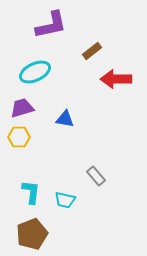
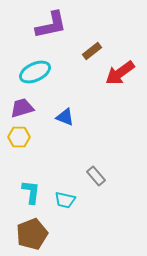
red arrow: moved 4 px right, 6 px up; rotated 36 degrees counterclockwise
blue triangle: moved 2 px up; rotated 12 degrees clockwise
